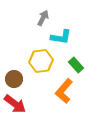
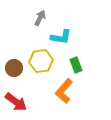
gray arrow: moved 3 px left
green rectangle: rotated 21 degrees clockwise
brown circle: moved 11 px up
red arrow: moved 1 px right, 2 px up
